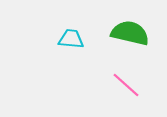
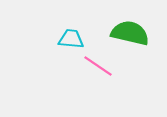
pink line: moved 28 px left, 19 px up; rotated 8 degrees counterclockwise
